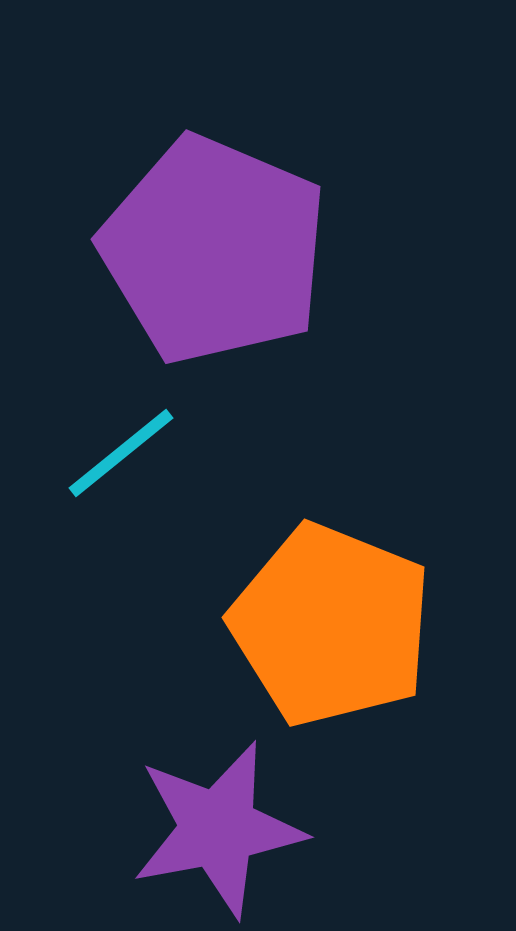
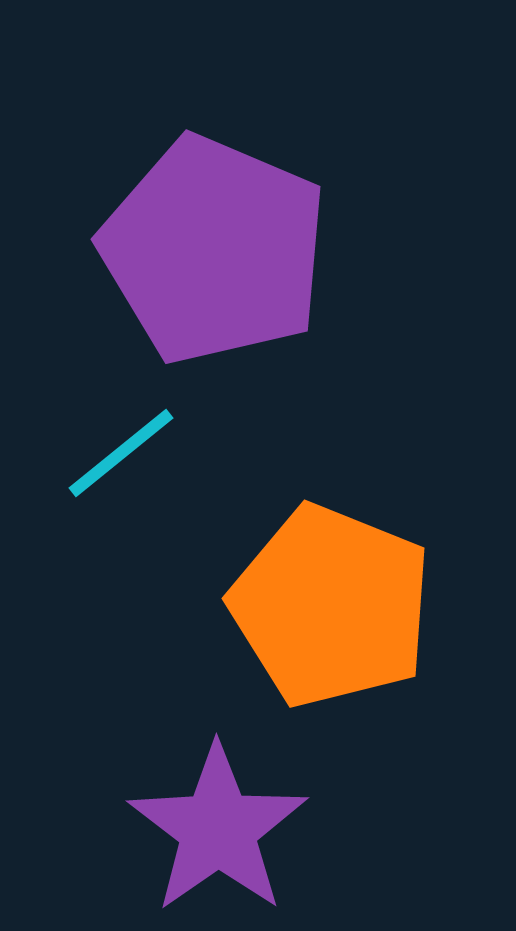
orange pentagon: moved 19 px up
purple star: rotated 24 degrees counterclockwise
